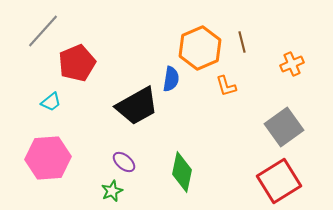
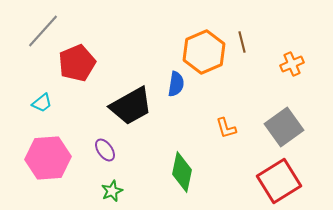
orange hexagon: moved 4 px right, 4 px down
blue semicircle: moved 5 px right, 5 px down
orange L-shape: moved 42 px down
cyan trapezoid: moved 9 px left, 1 px down
black trapezoid: moved 6 px left
purple ellipse: moved 19 px left, 12 px up; rotated 15 degrees clockwise
